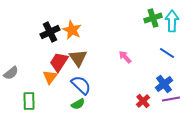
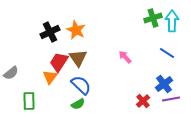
orange star: moved 4 px right
